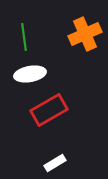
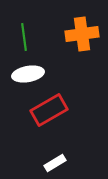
orange cross: moved 3 px left; rotated 16 degrees clockwise
white ellipse: moved 2 px left
